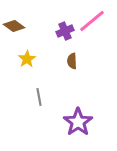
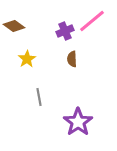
brown semicircle: moved 2 px up
